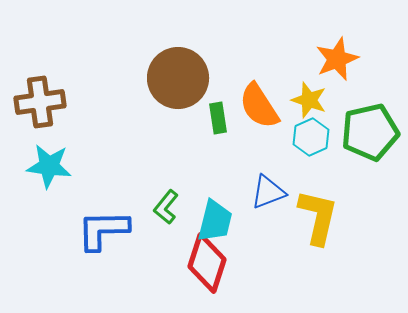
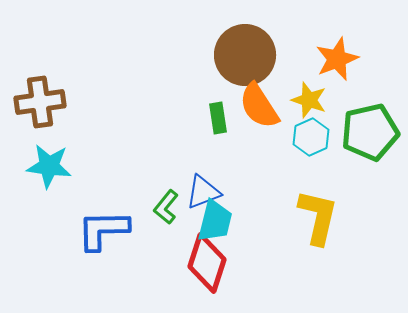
brown circle: moved 67 px right, 23 px up
blue triangle: moved 65 px left
